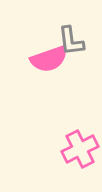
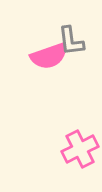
pink semicircle: moved 3 px up
